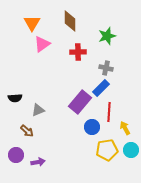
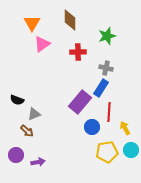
brown diamond: moved 1 px up
blue rectangle: rotated 12 degrees counterclockwise
black semicircle: moved 2 px right, 2 px down; rotated 24 degrees clockwise
gray triangle: moved 4 px left, 4 px down
yellow pentagon: moved 2 px down
